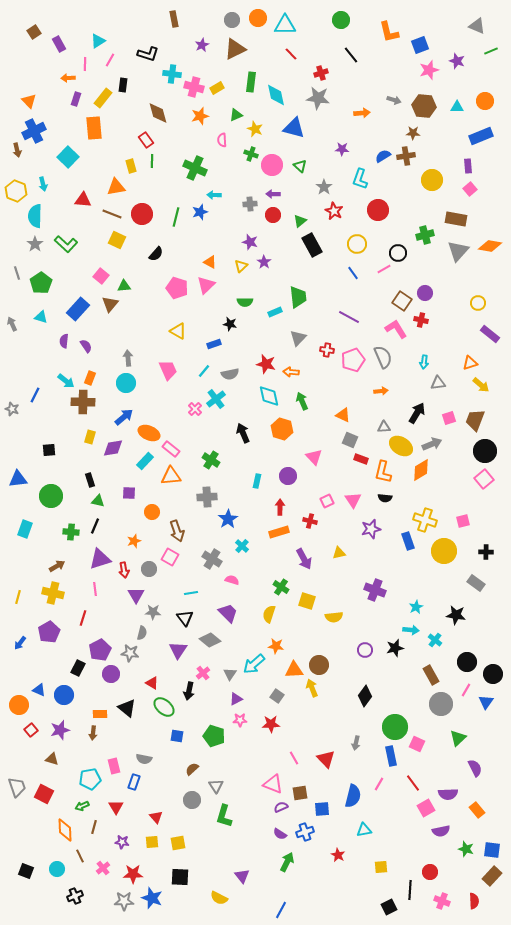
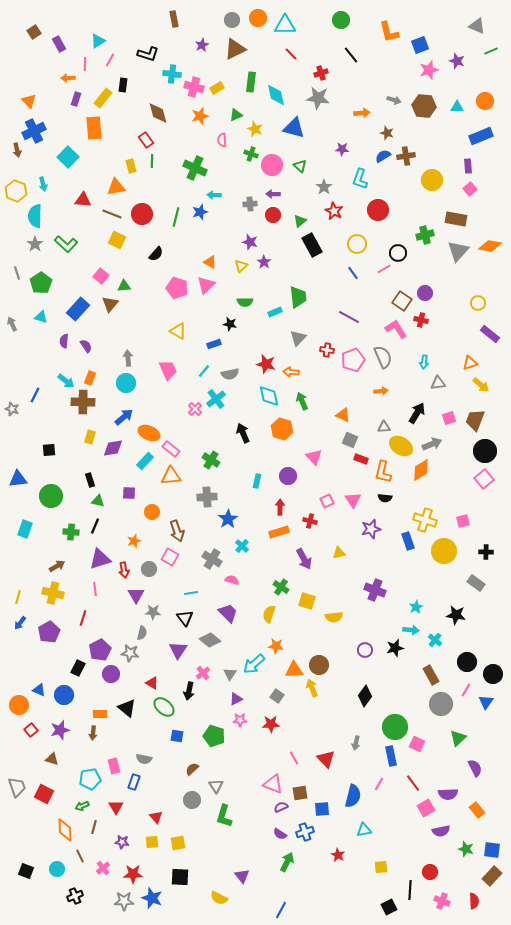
brown star at (413, 133): moved 26 px left; rotated 16 degrees clockwise
blue arrow at (20, 643): moved 20 px up
